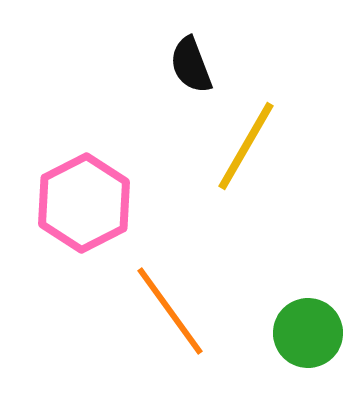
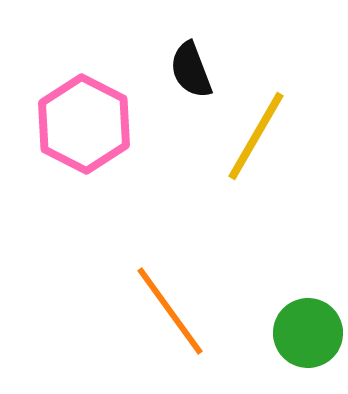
black semicircle: moved 5 px down
yellow line: moved 10 px right, 10 px up
pink hexagon: moved 79 px up; rotated 6 degrees counterclockwise
